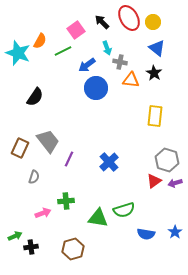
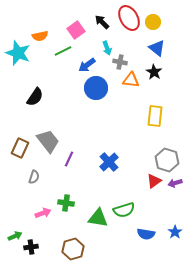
orange semicircle: moved 5 px up; rotated 49 degrees clockwise
black star: moved 1 px up
green cross: moved 2 px down; rotated 14 degrees clockwise
